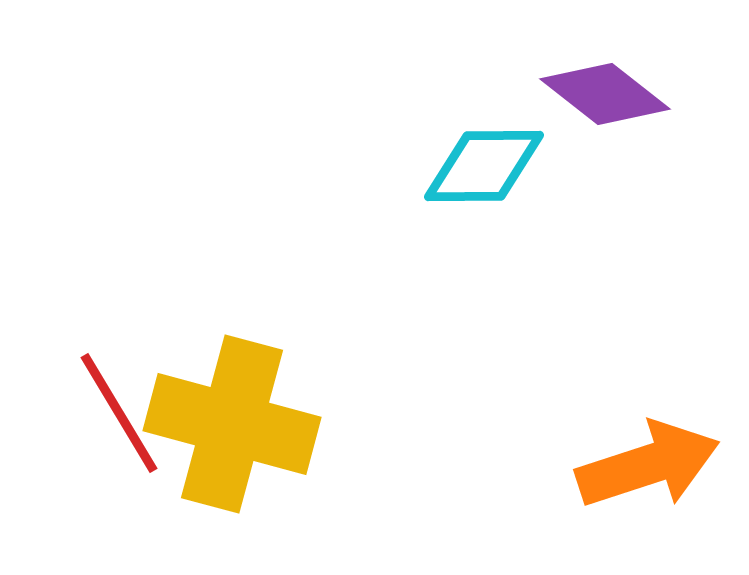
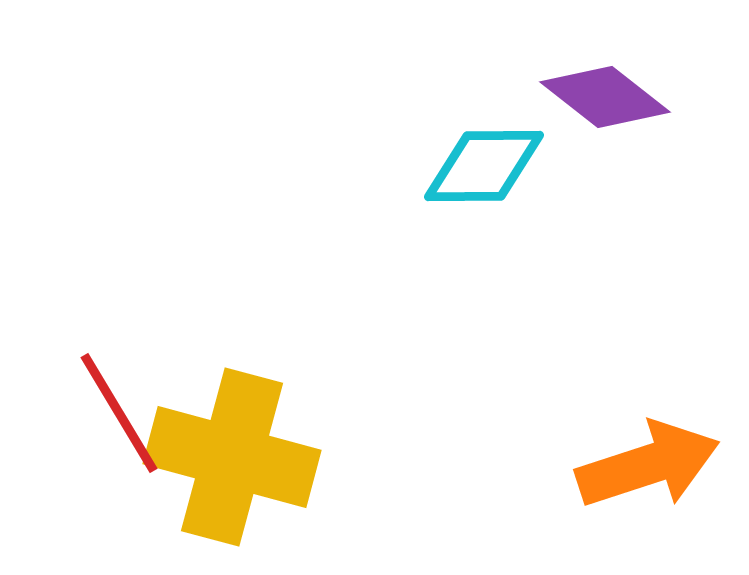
purple diamond: moved 3 px down
yellow cross: moved 33 px down
